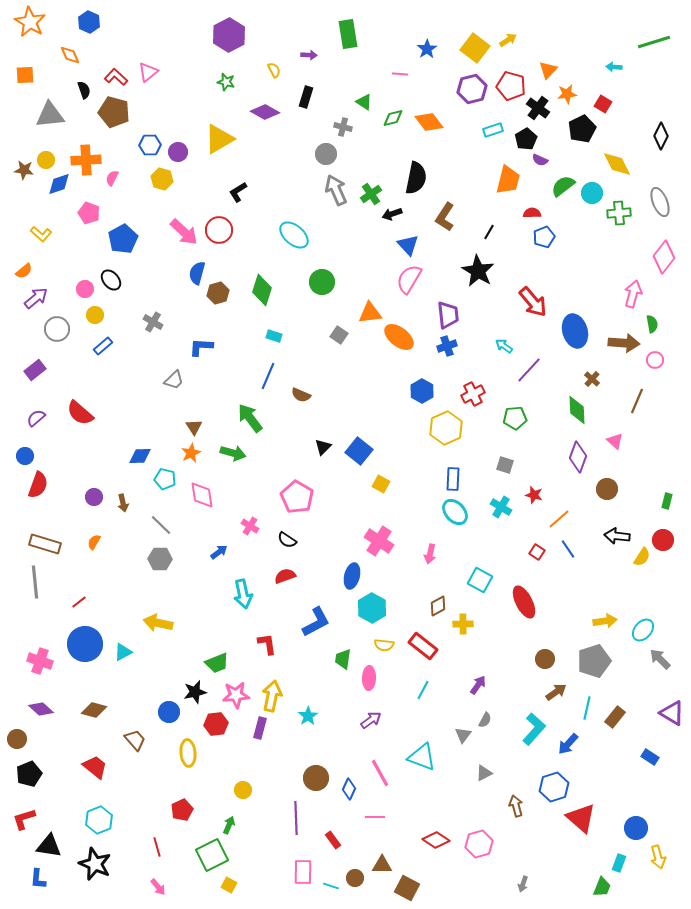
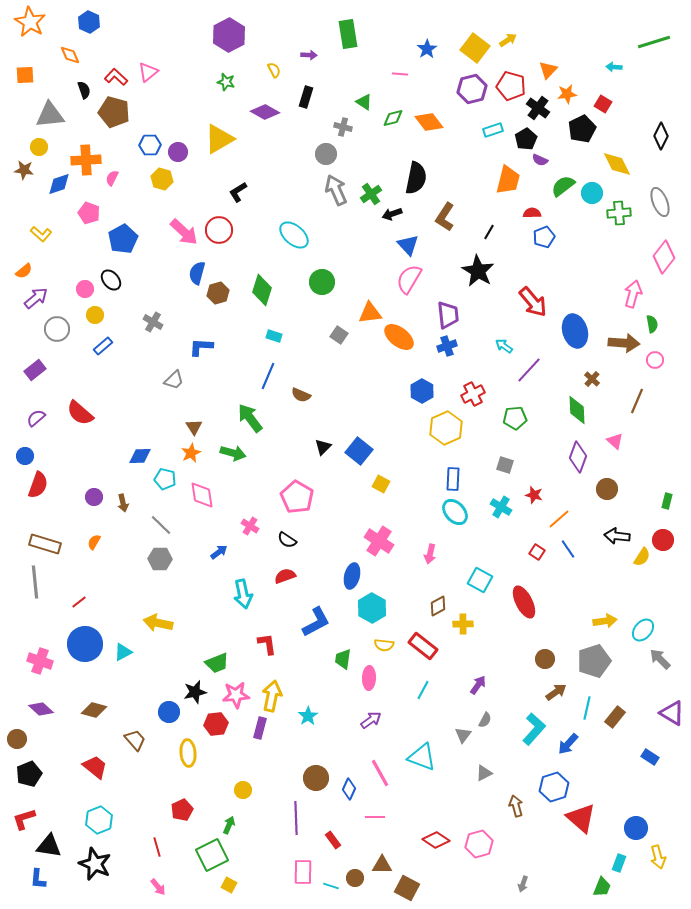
yellow circle at (46, 160): moved 7 px left, 13 px up
